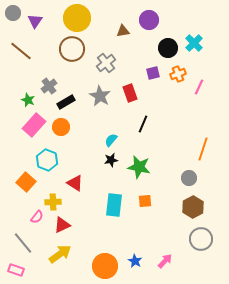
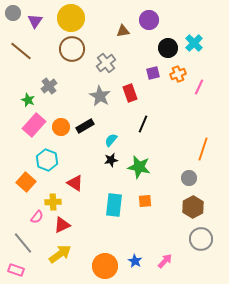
yellow circle at (77, 18): moved 6 px left
black rectangle at (66, 102): moved 19 px right, 24 px down
